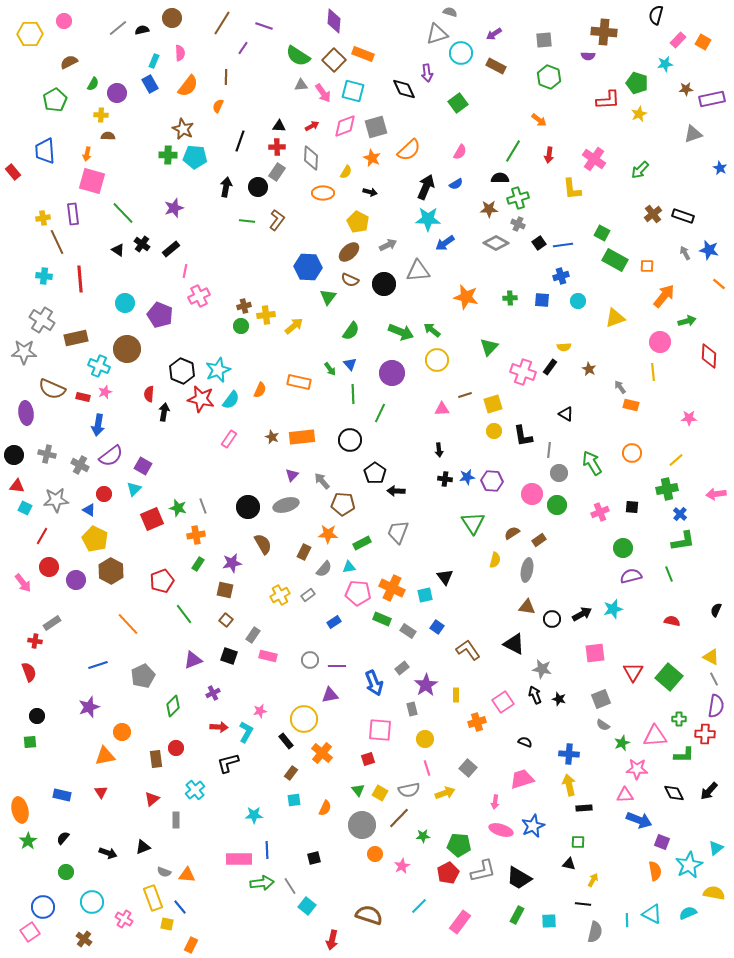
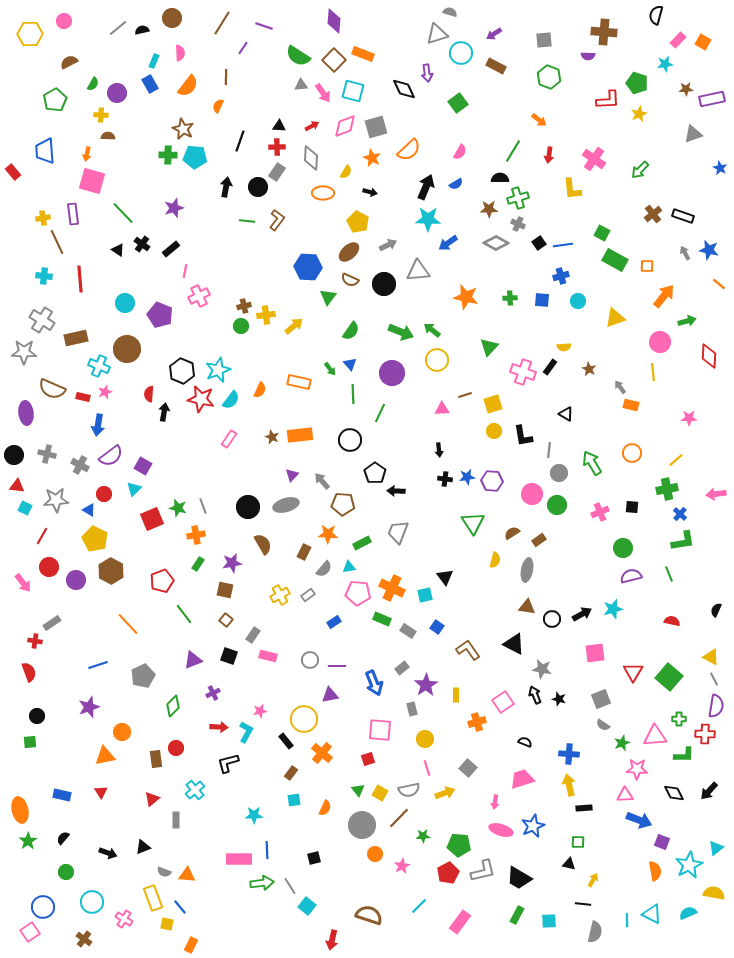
blue arrow at (445, 243): moved 3 px right
orange rectangle at (302, 437): moved 2 px left, 2 px up
